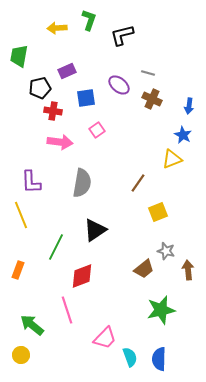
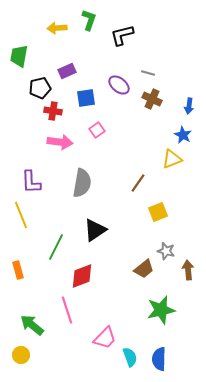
orange rectangle: rotated 36 degrees counterclockwise
